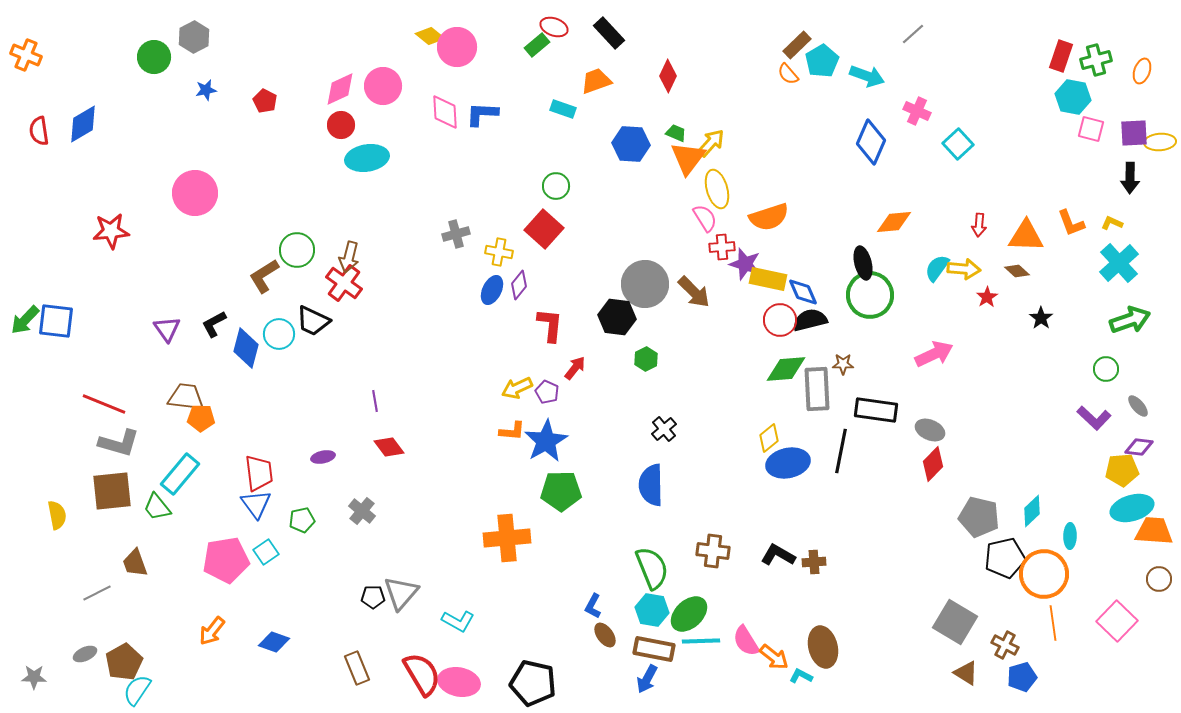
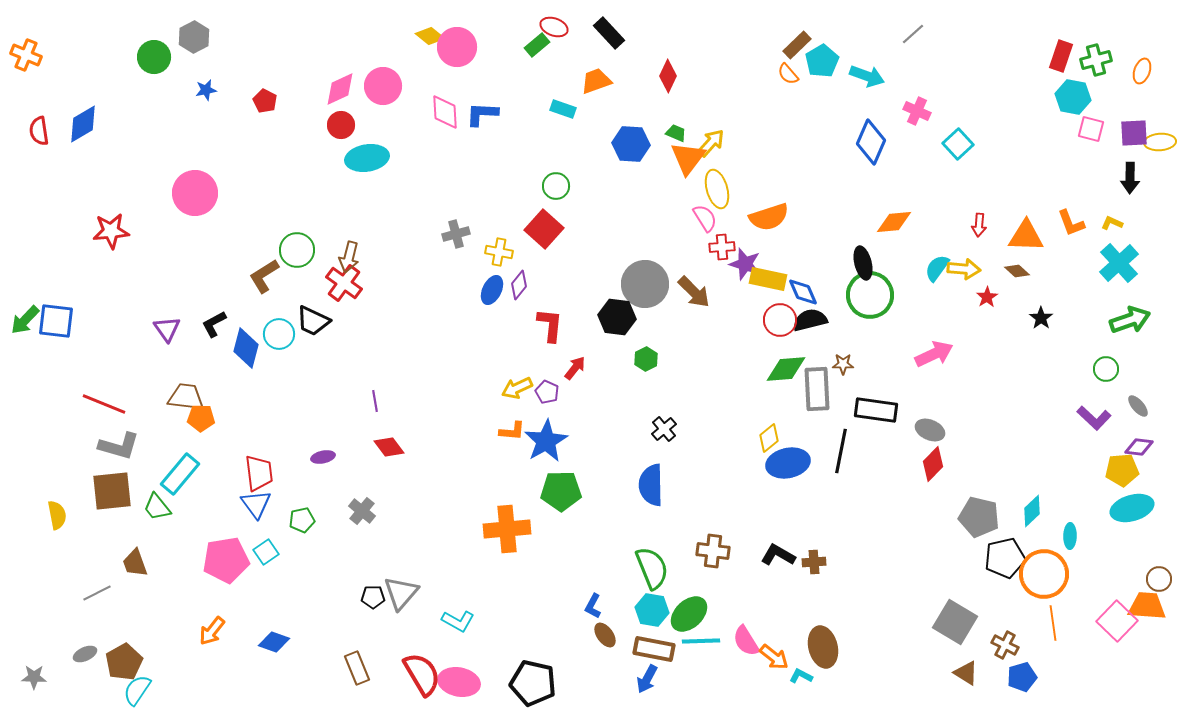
gray L-shape at (119, 443): moved 3 px down
orange trapezoid at (1154, 531): moved 7 px left, 75 px down
orange cross at (507, 538): moved 9 px up
